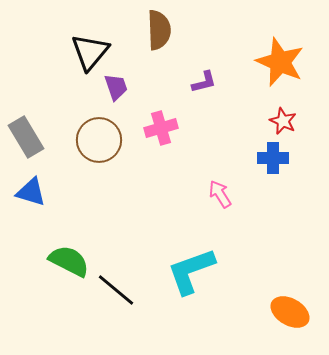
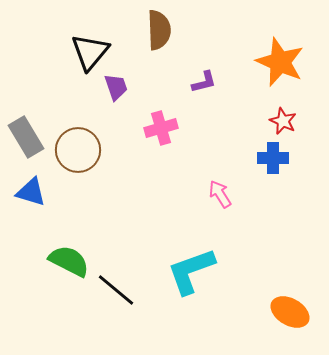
brown circle: moved 21 px left, 10 px down
